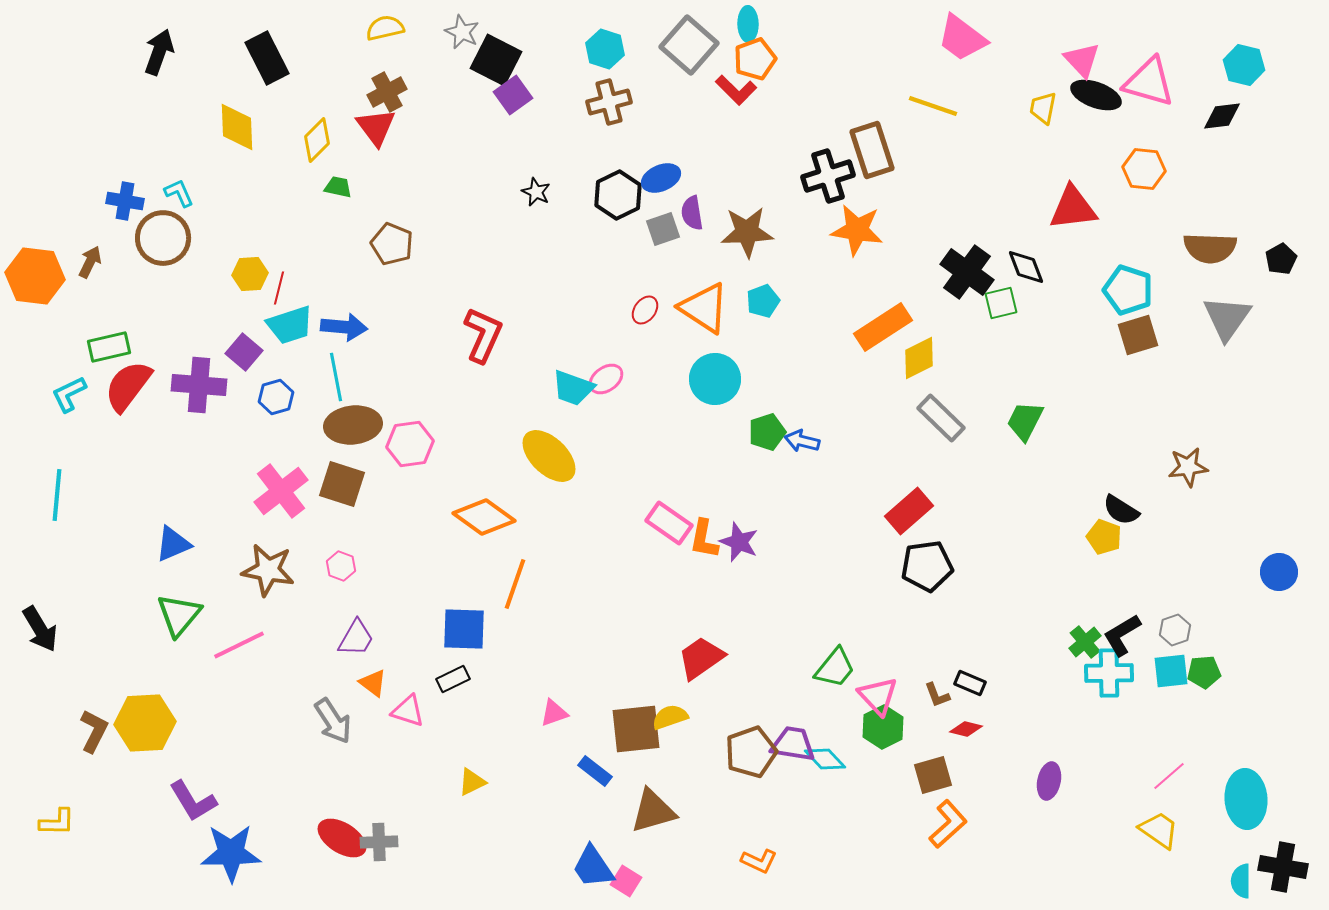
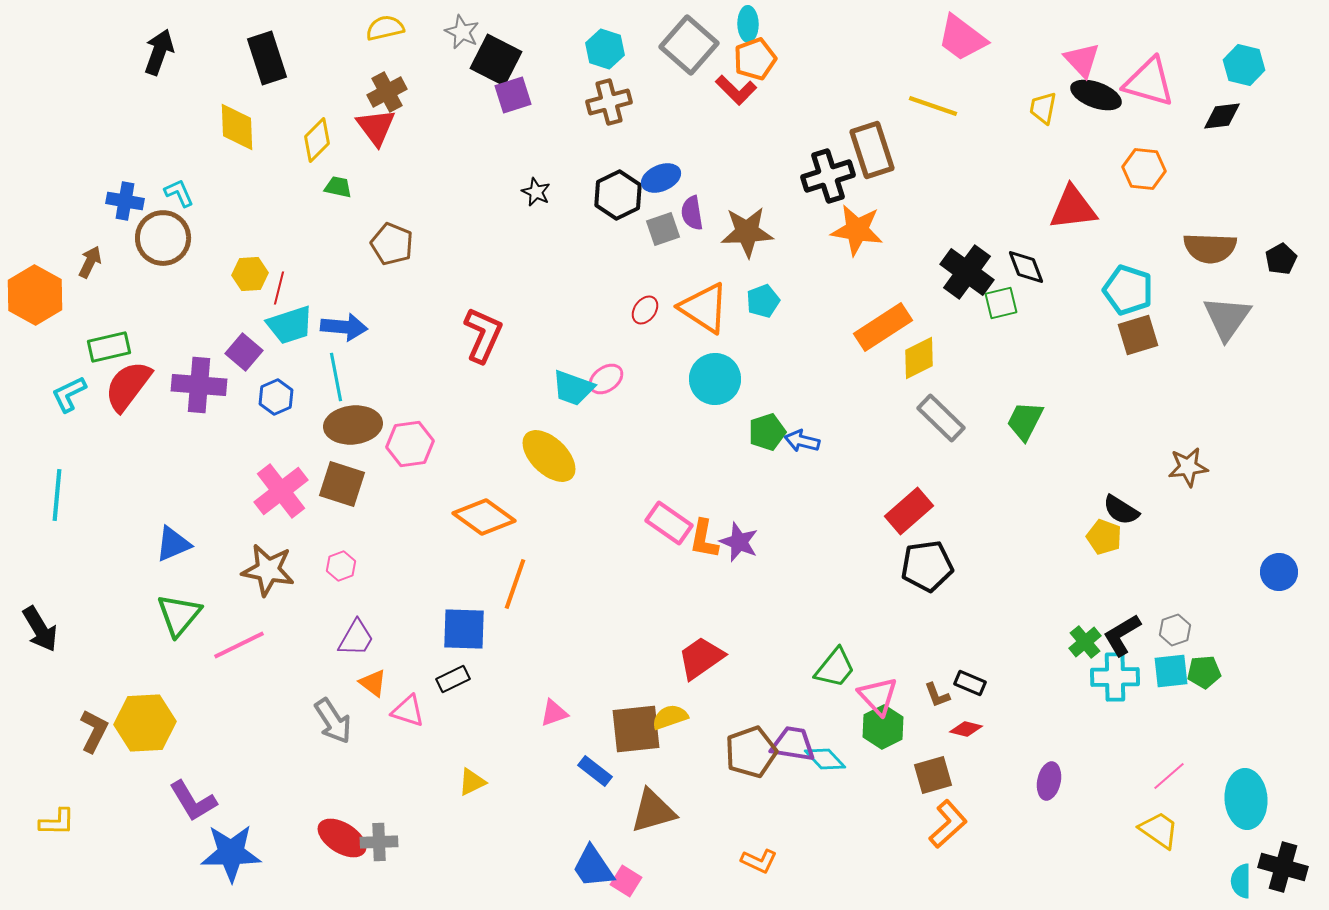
black rectangle at (267, 58): rotated 9 degrees clockwise
purple square at (513, 95): rotated 18 degrees clockwise
orange hexagon at (35, 276): moved 19 px down; rotated 22 degrees clockwise
blue hexagon at (276, 397): rotated 8 degrees counterclockwise
pink hexagon at (341, 566): rotated 20 degrees clockwise
cyan cross at (1109, 673): moved 6 px right, 4 px down
black cross at (1283, 867): rotated 6 degrees clockwise
